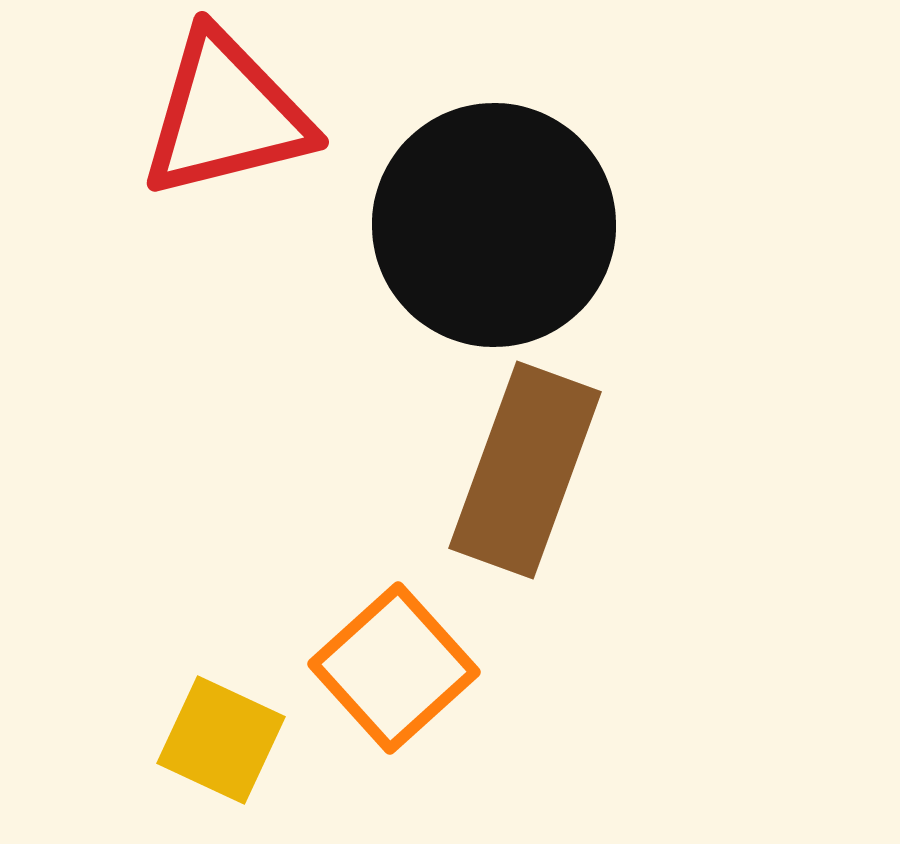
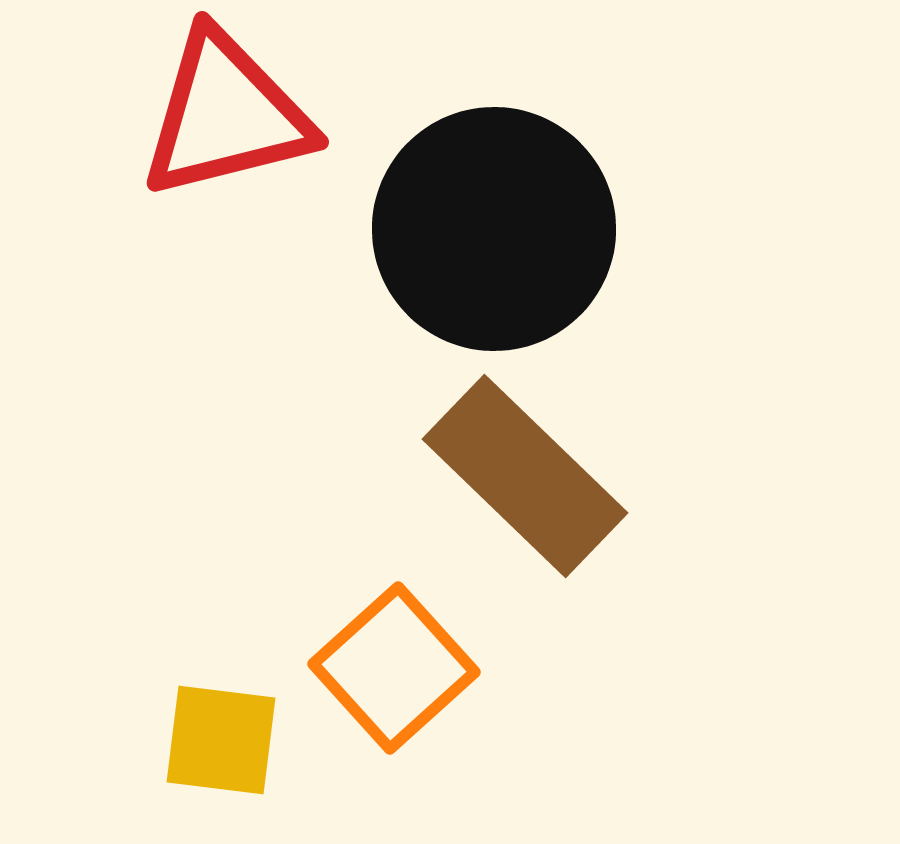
black circle: moved 4 px down
brown rectangle: moved 6 px down; rotated 66 degrees counterclockwise
yellow square: rotated 18 degrees counterclockwise
